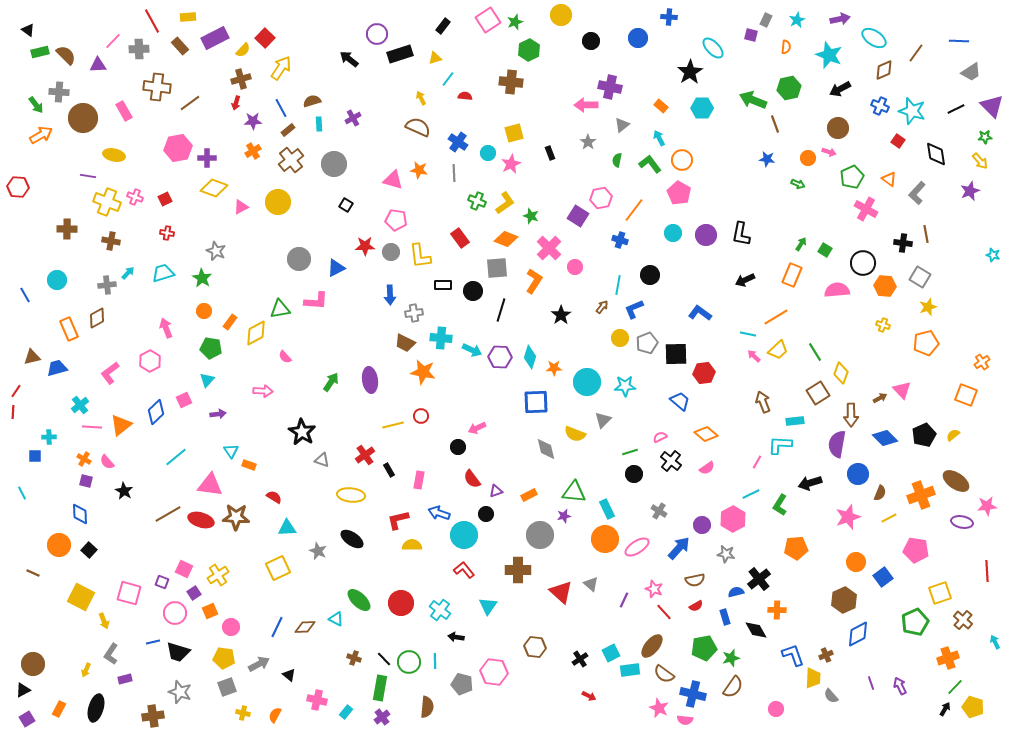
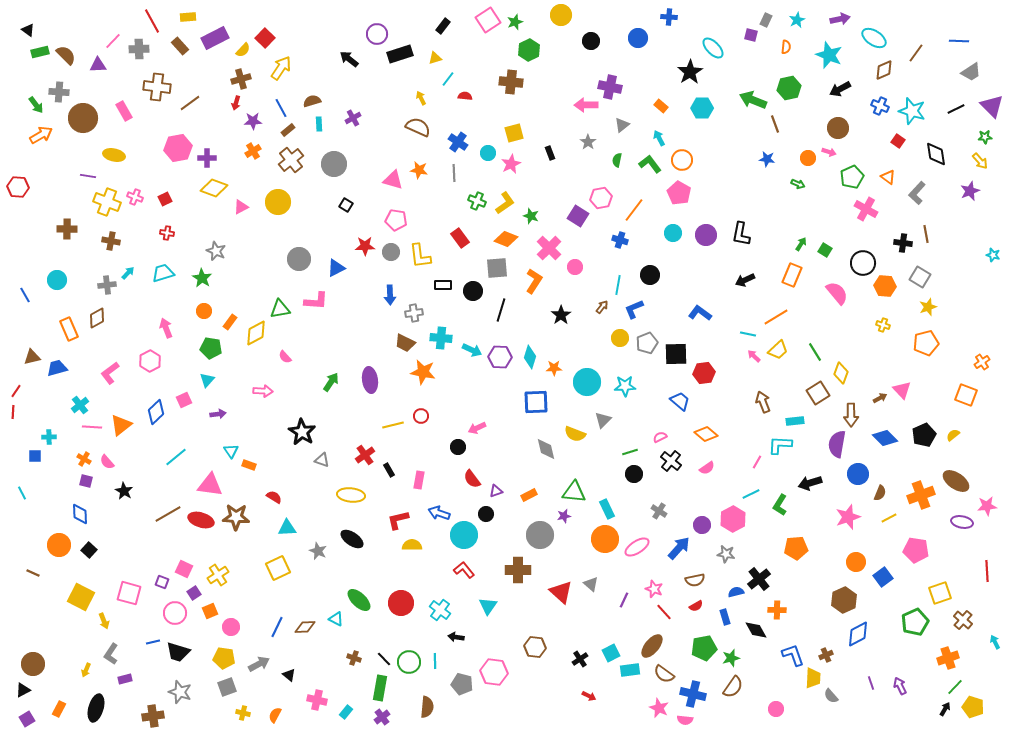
orange triangle at (889, 179): moved 1 px left, 2 px up
pink semicircle at (837, 290): moved 3 px down; rotated 55 degrees clockwise
